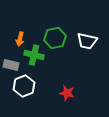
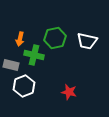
red star: moved 2 px right, 1 px up
